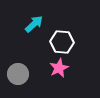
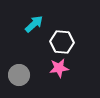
pink star: rotated 18 degrees clockwise
gray circle: moved 1 px right, 1 px down
